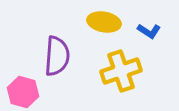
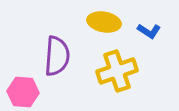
yellow cross: moved 4 px left
pink hexagon: rotated 12 degrees counterclockwise
